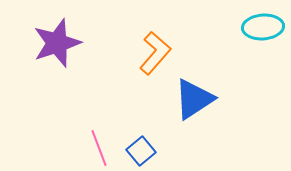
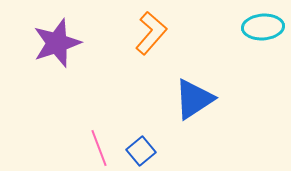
orange L-shape: moved 4 px left, 20 px up
